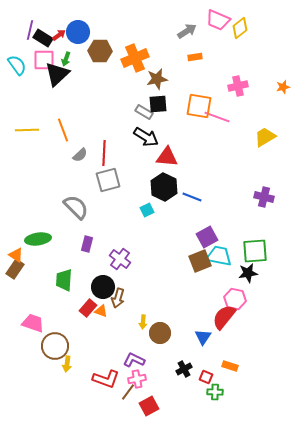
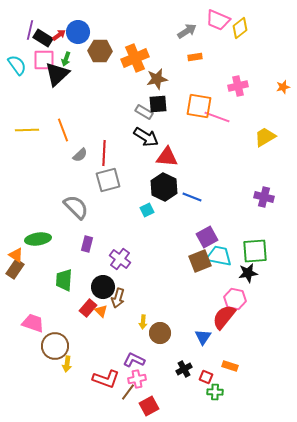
orange triangle at (101, 311): rotated 24 degrees clockwise
